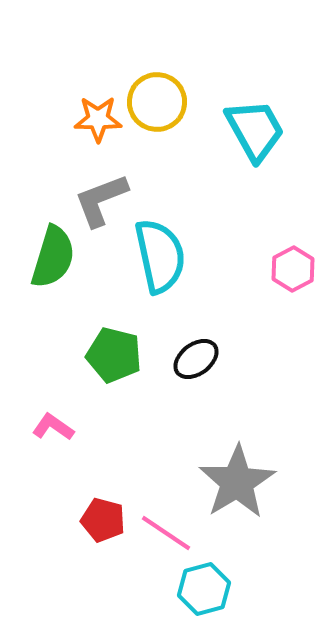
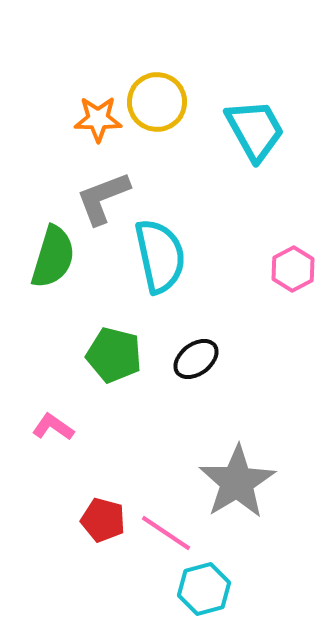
gray L-shape: moved 2 px right, 2 px up
